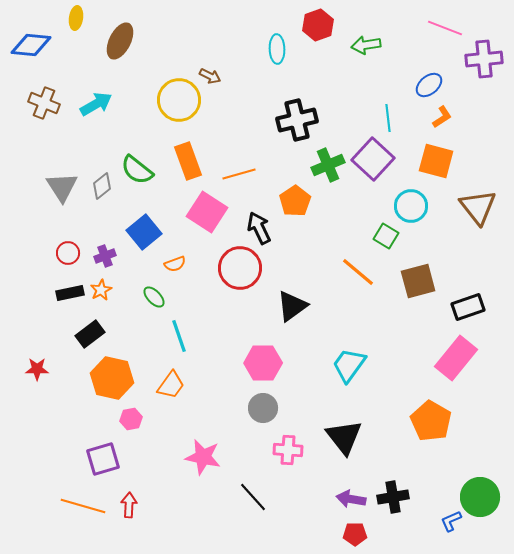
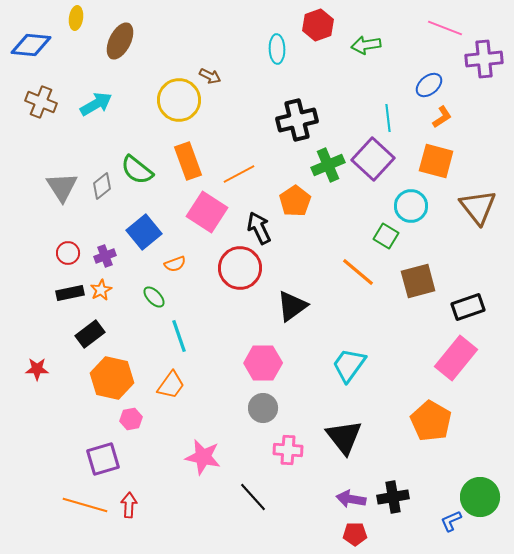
brown cross at (44, 103): moved 3 px left, 1 px up
orange line at (239, 174): rotated 12 degrees counterclockwise
orange line at (83, 506): moved 2 px right, 1 px up
